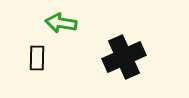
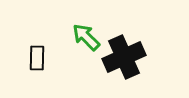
green arrow: moved 25 px right, 14 px down; rotated 36 degrees clockwise
